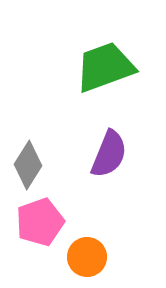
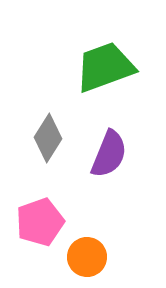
gray diamond: moved 20 px right, 27 px up
